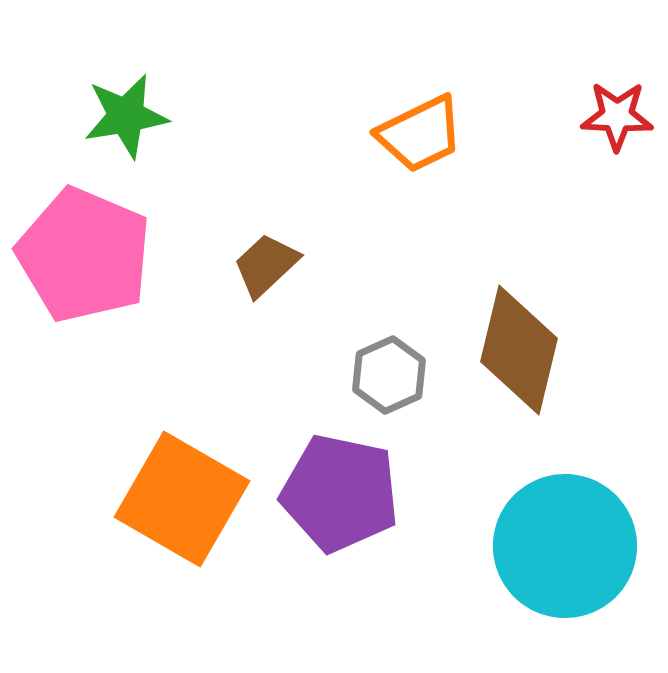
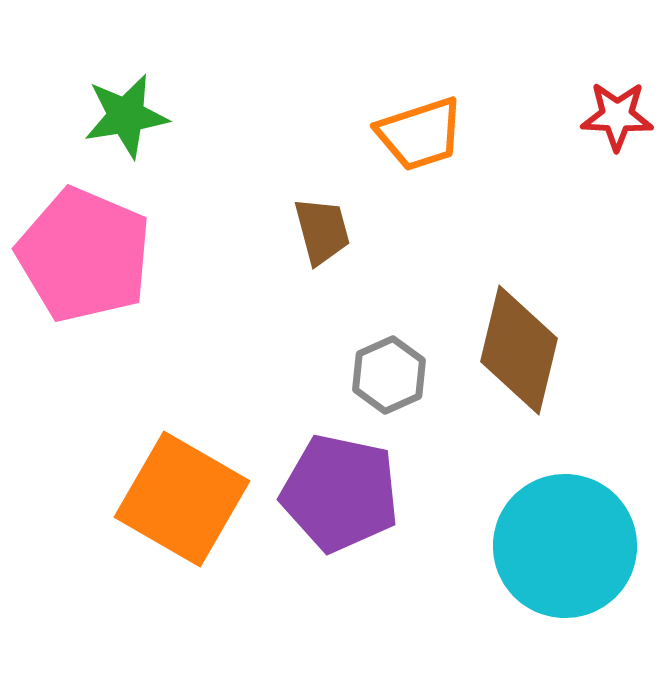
orange trapezoid: rotated 8 degrees clockwise
brown trapezoid: moved 56 px right, 34 px up; rotated 118 degrees clockwise
